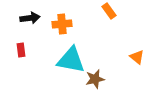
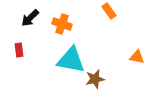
black arrow: rotated 144 degrees clockwise
orange cross: rotated 24 degrees clockwise
red rectangle: moved 2 px left
orange triangle: rotated 28 degrees counterclockwise
